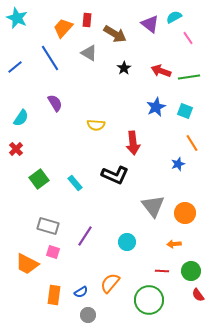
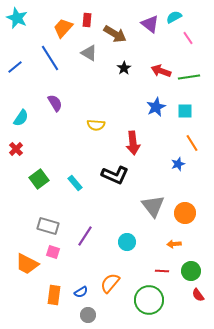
cyan square at (185, 111): rotated 21 degrees counterclockwise
